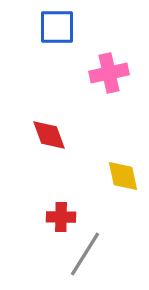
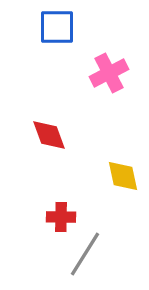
pink cross: rotated 15 degrees counterclockwise
